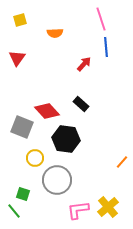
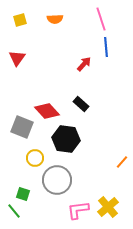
orange semicircle: moved 14 px up
